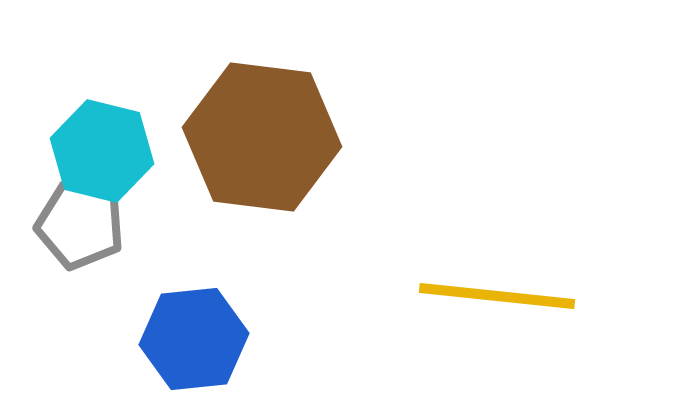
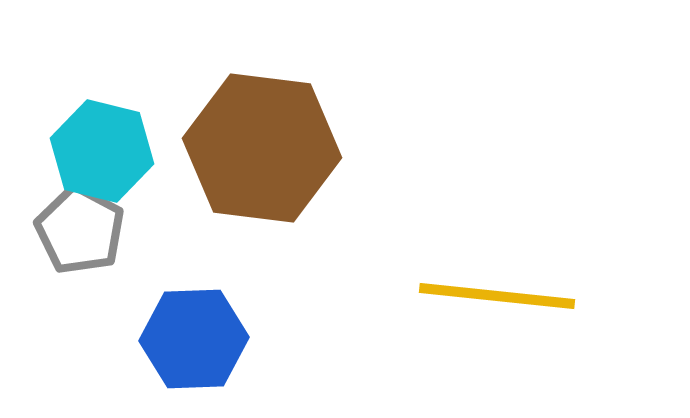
brown hexagon: moved 11 px down
gray pentagon: moved 5 px down; rotated 14 degrees clockwise
blue hexagon: rotated 4 degrees clockwise
